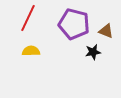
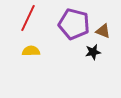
brown triangle: moved 3 px left
